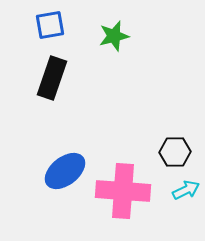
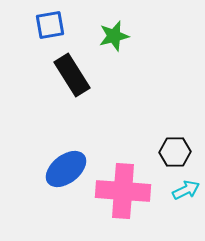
black rectangle: moved 20 px right, 3 px up; rotated 51 degrees counterclockwise
blue ellipse: moved 1 px right, 2 px up
